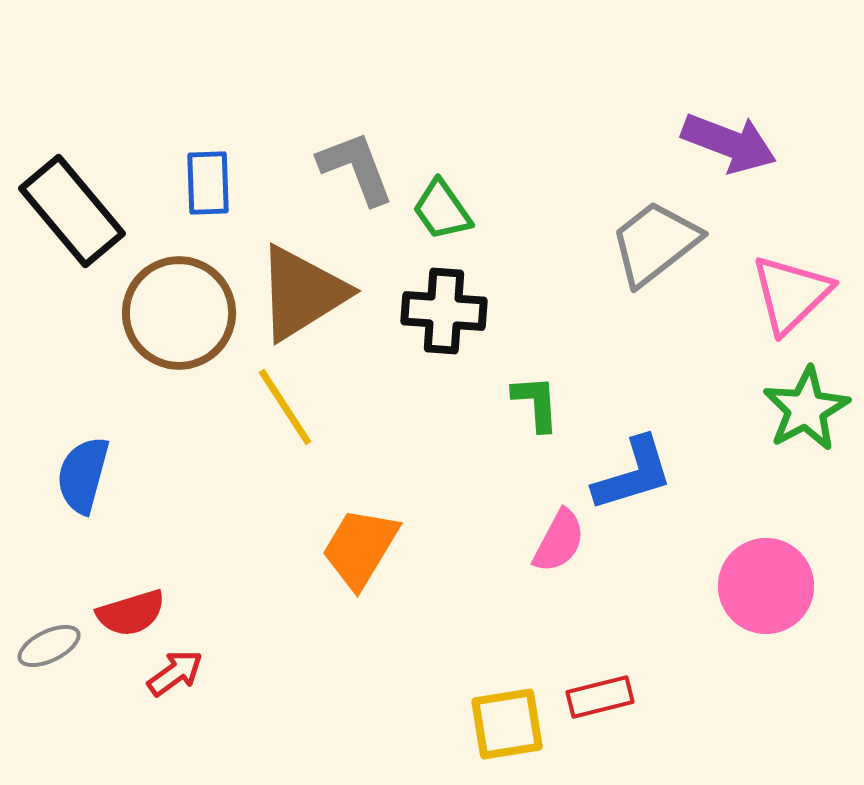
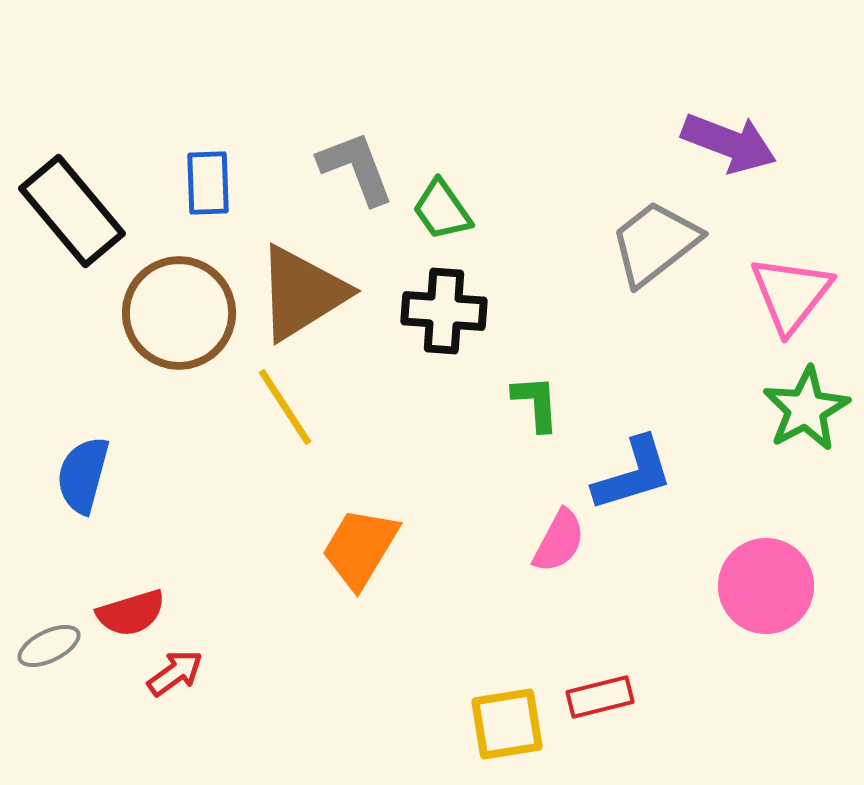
pink triangle: rotated 8 degrees counterclockwise
